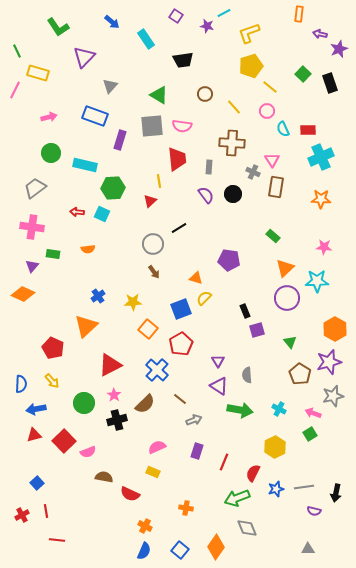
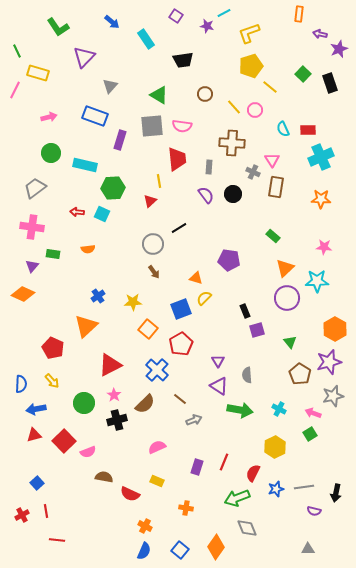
pink circle at (267, 111): moved 12 px left, 1 px up
purple rectangle at (197, 451): moved 16 px down
yellow rectangle at (153, 472): moved 4 px right, 9 px down
